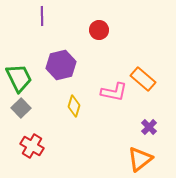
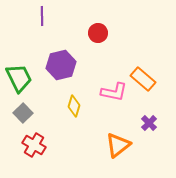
red circle: moved 1 px left, 3 px down
gray square: moved 2 px right, 5 px down
purple cross: moved 4 px up
red cross: moved 2 px right, 1 px up
orange triangle: moved 22 px left, 14 px up
